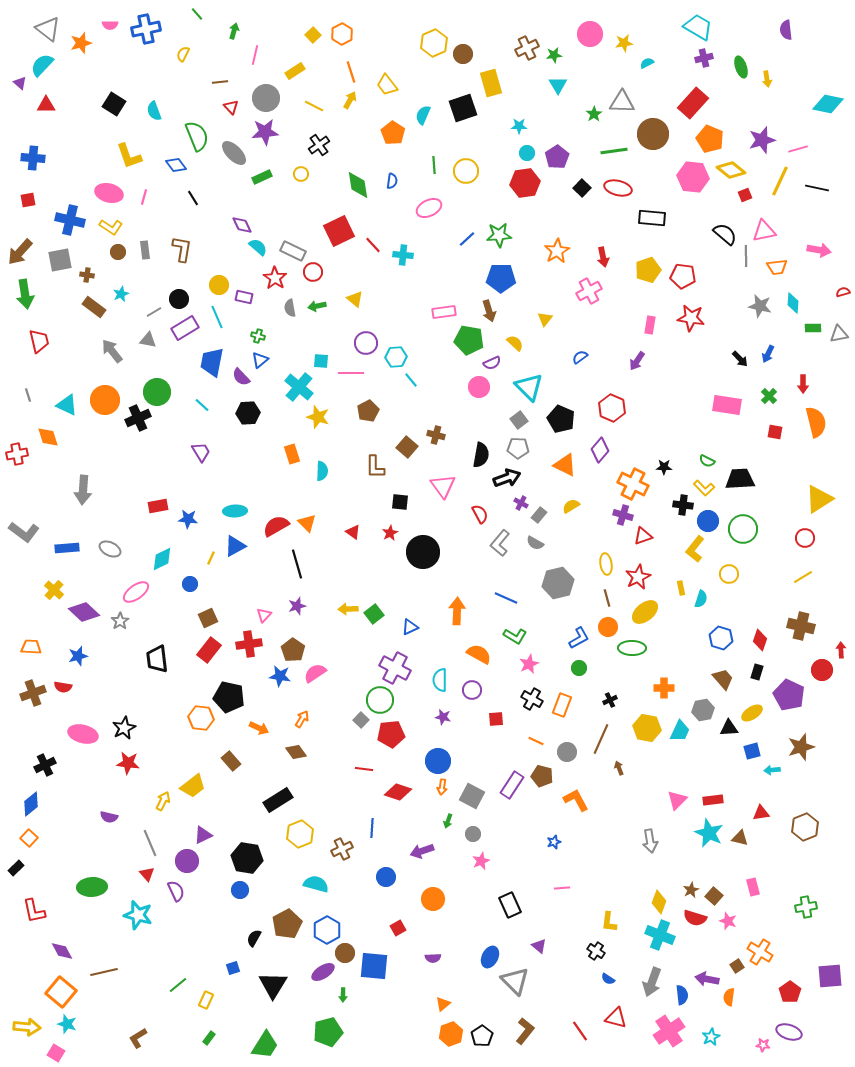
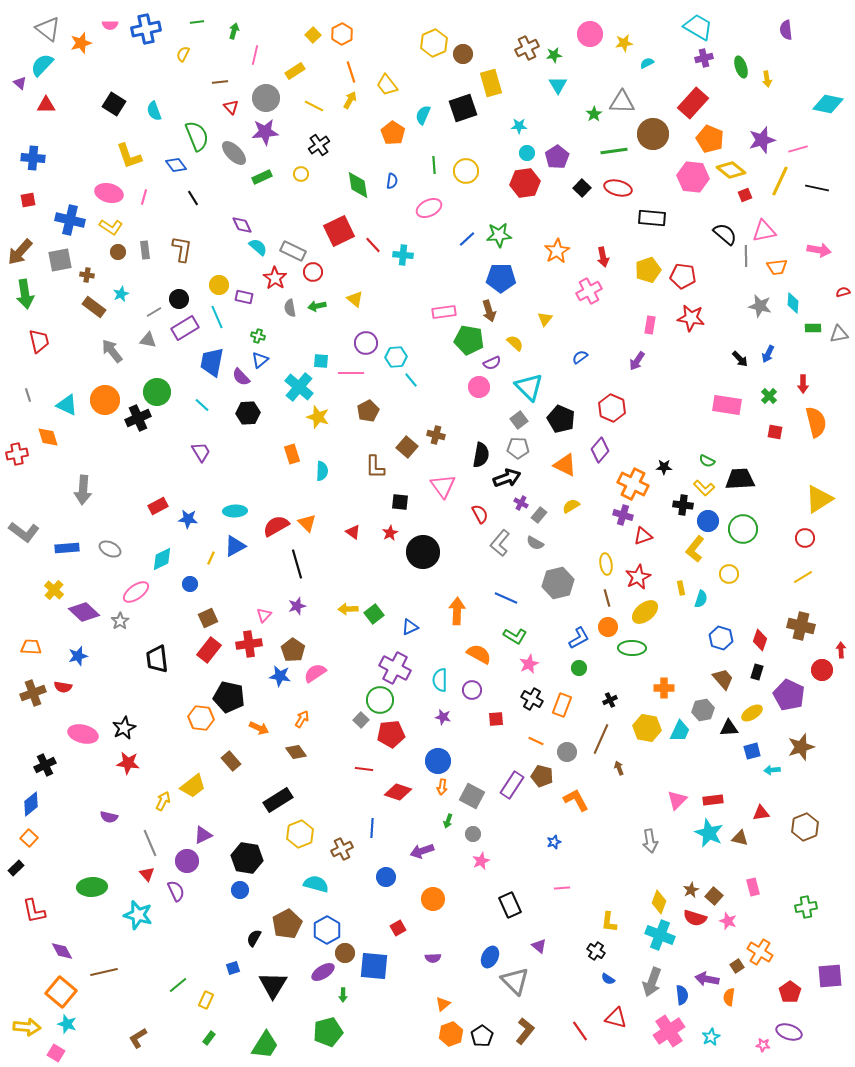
green line at (197, 14): moved 8 px down; rotated 56 degrees counterclockwise
red rectangle at (158, 506): rotated 18 degrees counterclockwise
